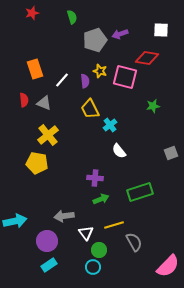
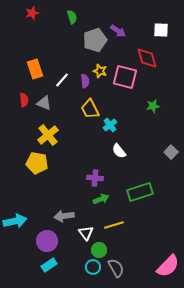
purple arrow: moved 2 px left, 3 px up; rotated 126 degrees counterclockwise
red diamond: rotated 65 degrees clockwise
gray square: moved 1 px up; rotated 24 degrees counterclockwise
gray semicircle: moved 18 px left, 26 px down
